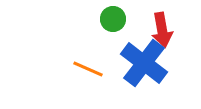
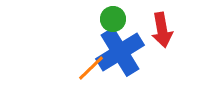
blue cross: moved 24 px left, 11 px up; rotated 21 degrees clockwise
orange line: moved 3 px right, 1 px up; rotated 68 degrees counterclockwise
